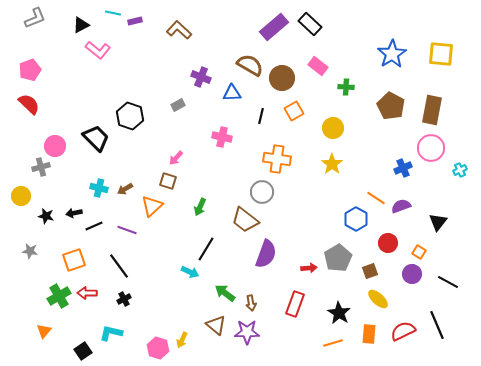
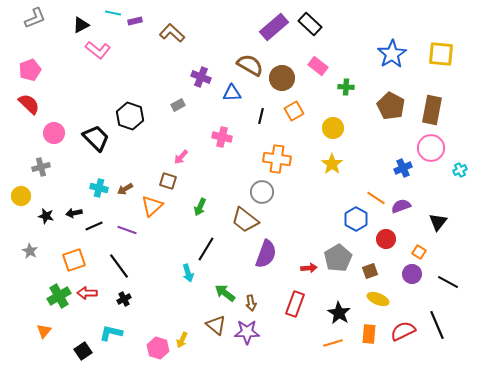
brown L-shape at (179, 30): moved 7 px left, 3 px down
pink circle at (55, 146): moved 1 px left, 13 px up
pink arrow at (176, 158): moved 5 px right, 1 px up
red circle at (388, 243): moved 2 px left, 4 px up
gray star at (30, 251): rotated 21 degrees clockwise
cyan arrow at (190, 272): moved 2 px left, 1 px down; rotated 48 degrees clockwise
yellow ellipse at (378, 299): rotated 20 degrees counterclockwise
